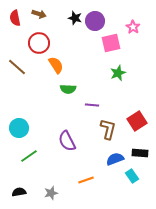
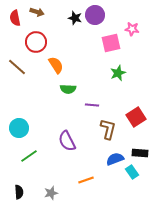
brown arrow: moved 2 px left, 2 px up
purple circle: moved 6 px up
pink star: moved 1 px left, 2 px down; rotated 24 degrees counterclockwise
red circle: moved 3 px left, 1 px up
red square: moved 1 px left, 4 px up
cyan rectangle: moved 4 px up
black semicircle: rotated 96 degrees clockwise
